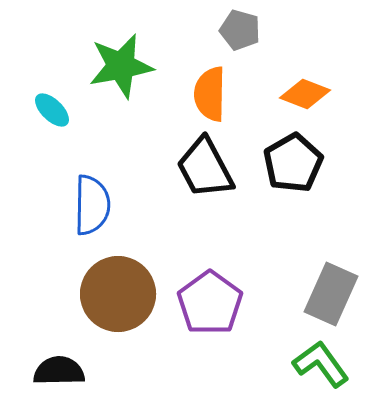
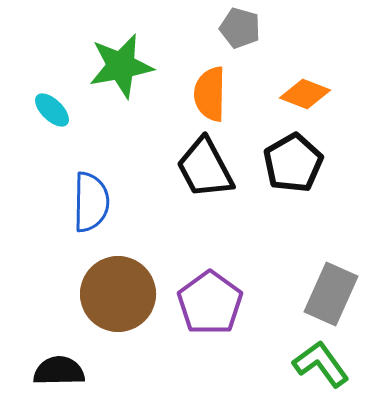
gray pentagon: moved 2 px up
blue semicircle: moved 1 px left, 3 px up
